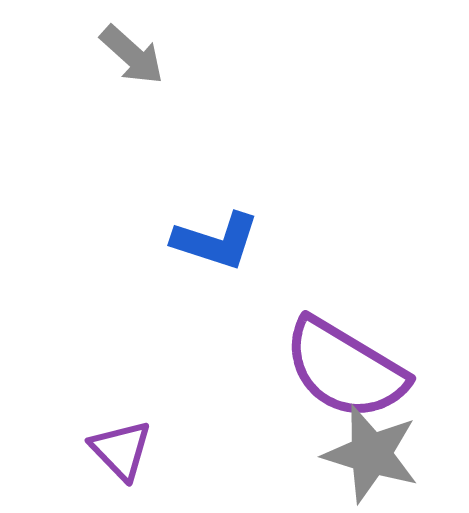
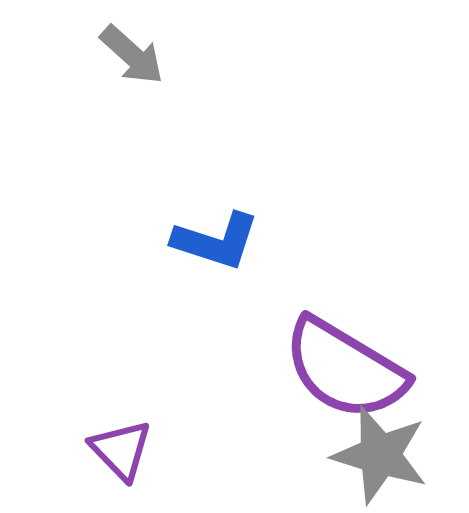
gray star: moved 9 px right, 1 px down
